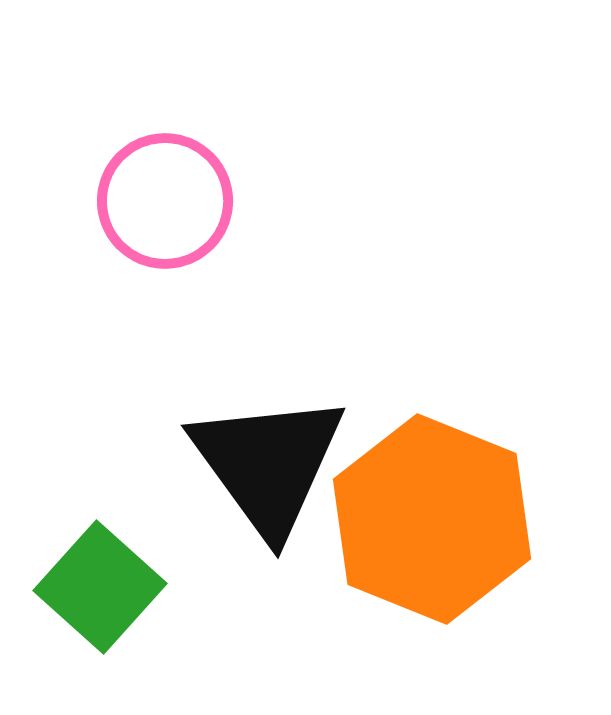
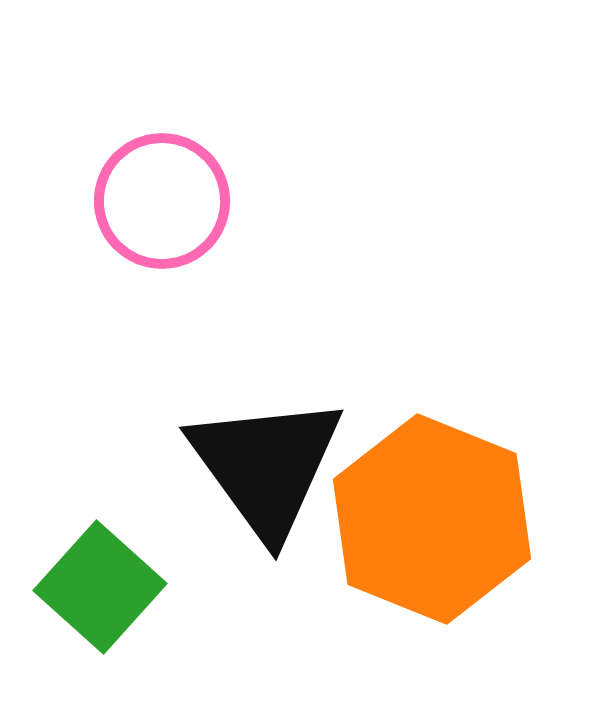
pink circle: moved 3 px left
black triangle: moved 2 px left, 2 px down
